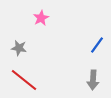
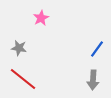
blue line: moved 4 px down
red line: moved 1 px left, 1 px up
